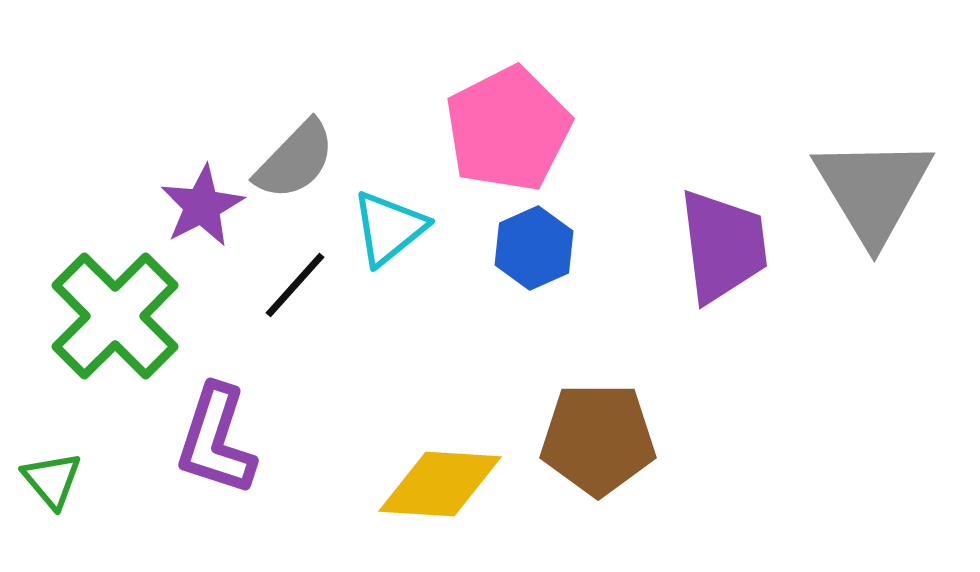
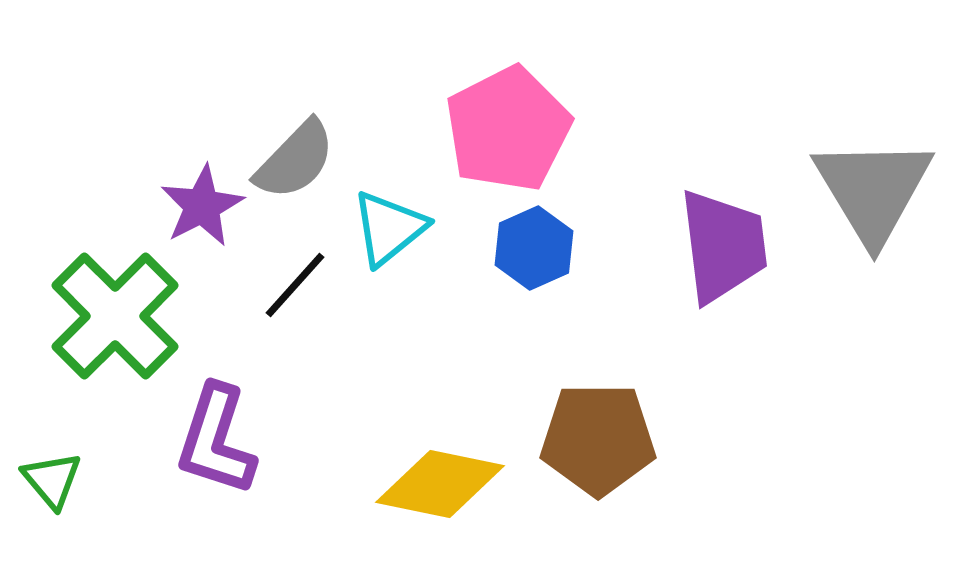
yellow diamond: rotated 8 degrees clockwise
